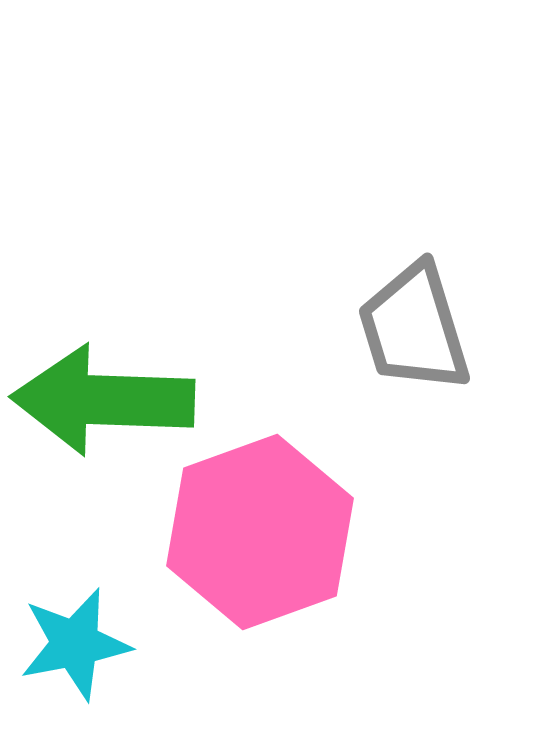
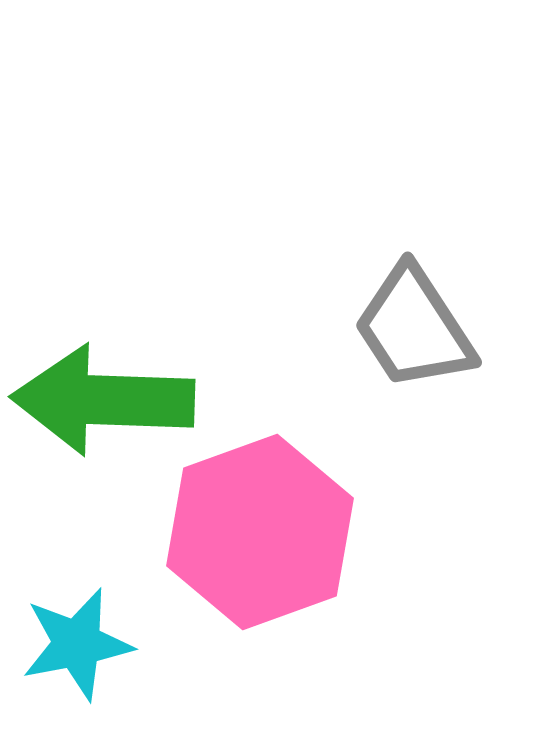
gray trapezoid: rotated 16 degrees counterclockwise
cyan star: moved 2 px right
